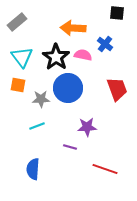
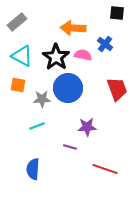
cyan triangle: moved 1 px up; rotated 25 degrees counterclockwise
gray star: moved 1 px right
